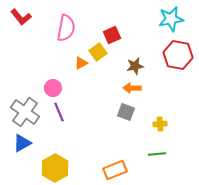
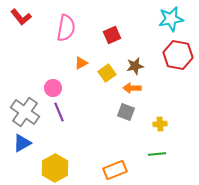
yellow square: moved 9 px right, 21 px down
